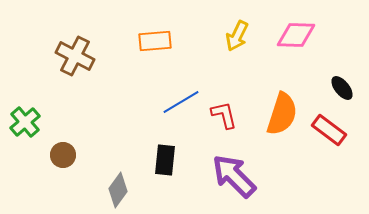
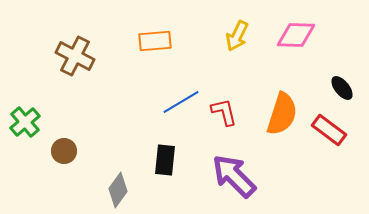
red L-shape: moved 3 px up
brown circle: moved 1 px right, 4 px up
